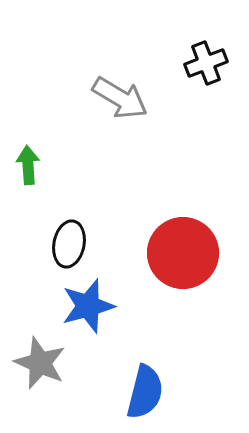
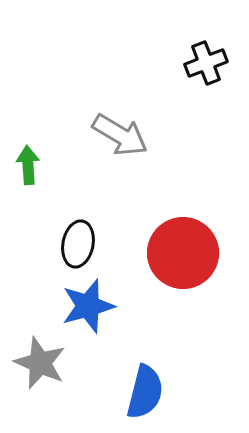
gray arrow: moved 37 px down
black ellipse: moved 9 px right
